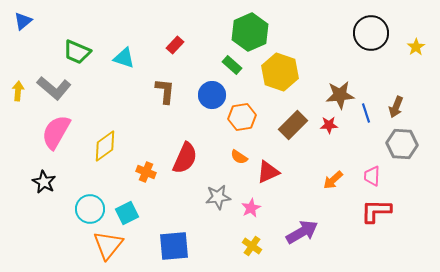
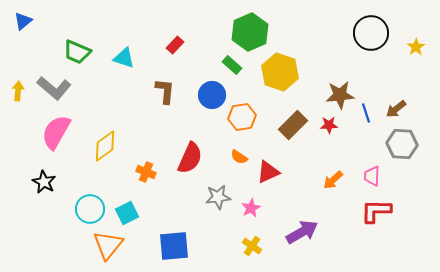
brown arrow: moved 2 px down; rotated 30 degrees clockwise
red semicircle: moved 5 px right
